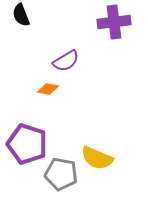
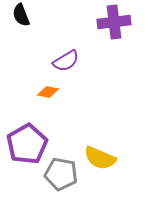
orange diamond: moved 3 px down
purple pentagon: rotated 24 degrees clockwise
yellow semicircle: moved 3 px right
